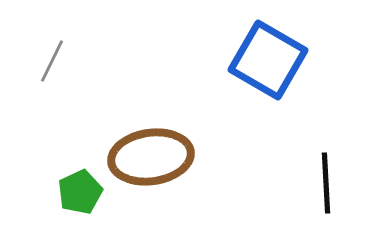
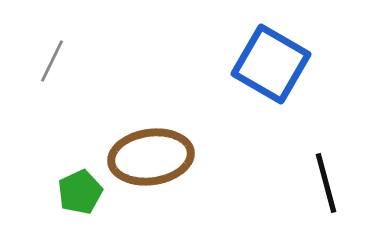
blue square: moved 3 px right, 4 px down
black line: rotated 12 degrees counterclockwise
